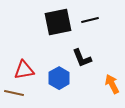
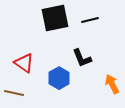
black square: moved 3 px left, 4 px up
red triangle: moved 7 px up; rotated 45 degrees clockwise
